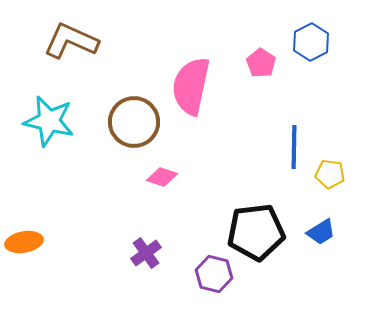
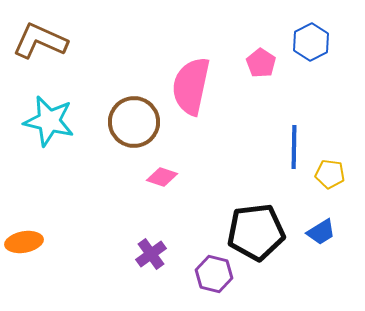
brown L-shape: moved 31 px left
purple cross: moved 5 px right, 1 px down
